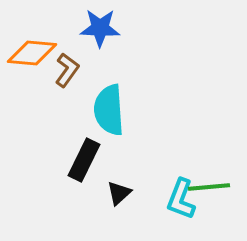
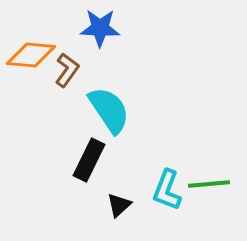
orange diamond: moved 1 px left, 2 px down
cyan semicircle: rotated 150 degrees clockwise
black rectangle: moved 5 px right
green line: moved 3 px up
black triangle: moved 12 px down
cyan L-shape: moved 14 px left, 9 px up
